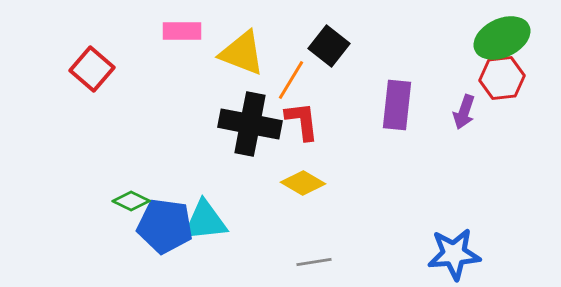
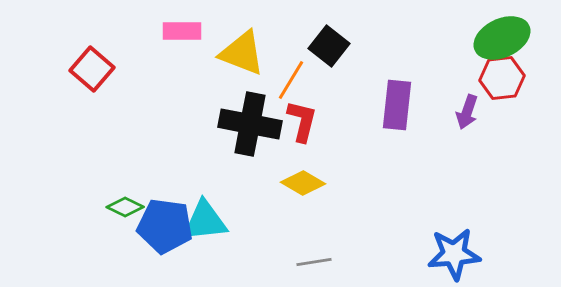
purple arrow: moved 3 px right
red L-shape: rotated 21 degrees clockwise
green diamond: moved 6 px left, 6 px down
